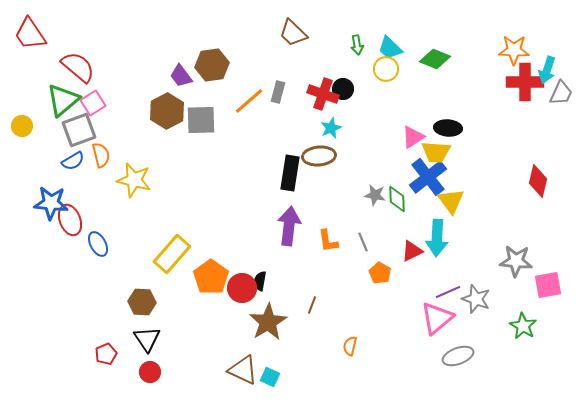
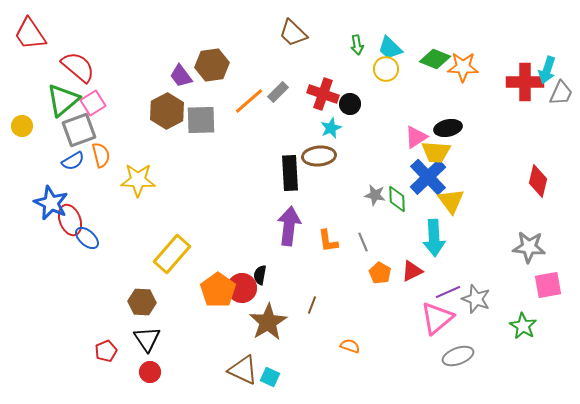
orange star at (514, 50): moved 51 px left, 17 px down
black circle at (343, 89): moved 7 px right, 15 px down
gray rectangle at (278, 92): rotated 30 degrees clockwise
black ellipse at (448, 128): rotated 16 degrees counterclockwise
pink triangle at (413, 137): moved 3 px right
black rectangle at (290, 173): rotated 12 degrees counterclockwise
blue cross at (428, 177): rotated 6 degrees counterclockwise
yellow star at (134, 180): moved 4 px right; rotated 12 degrees counterclockwise
blue star at (51, 203): rotated 20 degrees clockwise
cyan arrow at (437, 238): moved 3 px left; rotated 6 degrees counterclockwise
blue ellipse at (98, 244): moved 11 px left, 6 px up; rotated 20 degrees counterclockwise
red triangle at (412, 251): moved 20 px down
gray star at (516, 261): moved 13 px right, 14 px up
orange pentagon at (211, 277): moved 7 px right, 13 px down
black semicircle at (260, 281): moved 6 px up
orange semicircle at (350, 346): rotated 96 degrees clockwise
red pentagon at (106, 354): moved 3 px up
